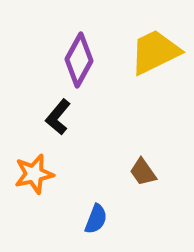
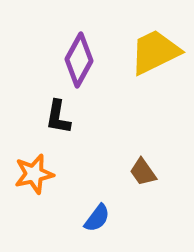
black L-shape: rotated 30 degrees counterclockwise
blue semicircle: moved 1 px right, 1 px up; rotated 16 degrees clockwise
